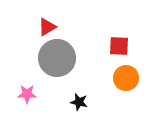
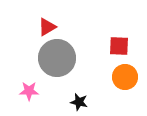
orange circle: moved 1 px left, 1 px up
pink star: moved 2 px right, 3 px up
